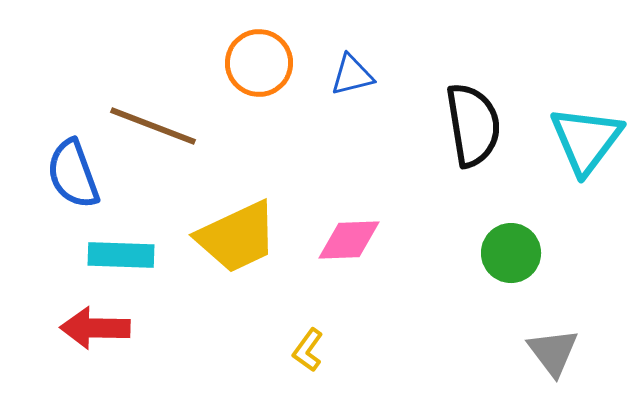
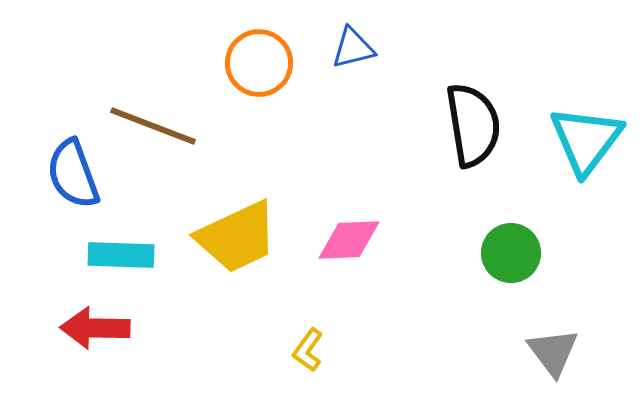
blue triangle: moved 1 px right, 27 px up
